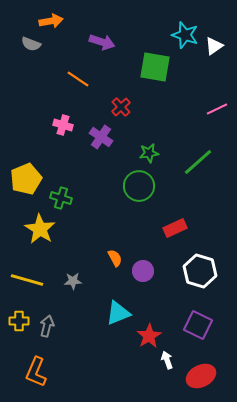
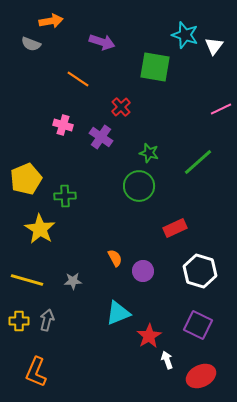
white triangle: rotated 18 degrees counterclockwise
pink line: moved 4 px right
green star: rotated 24 degrees clockwise
green cross: moved 4 px right, 2 px up; rotated 20 degrees counterclockwise
gray arrow: moved 6 px up
